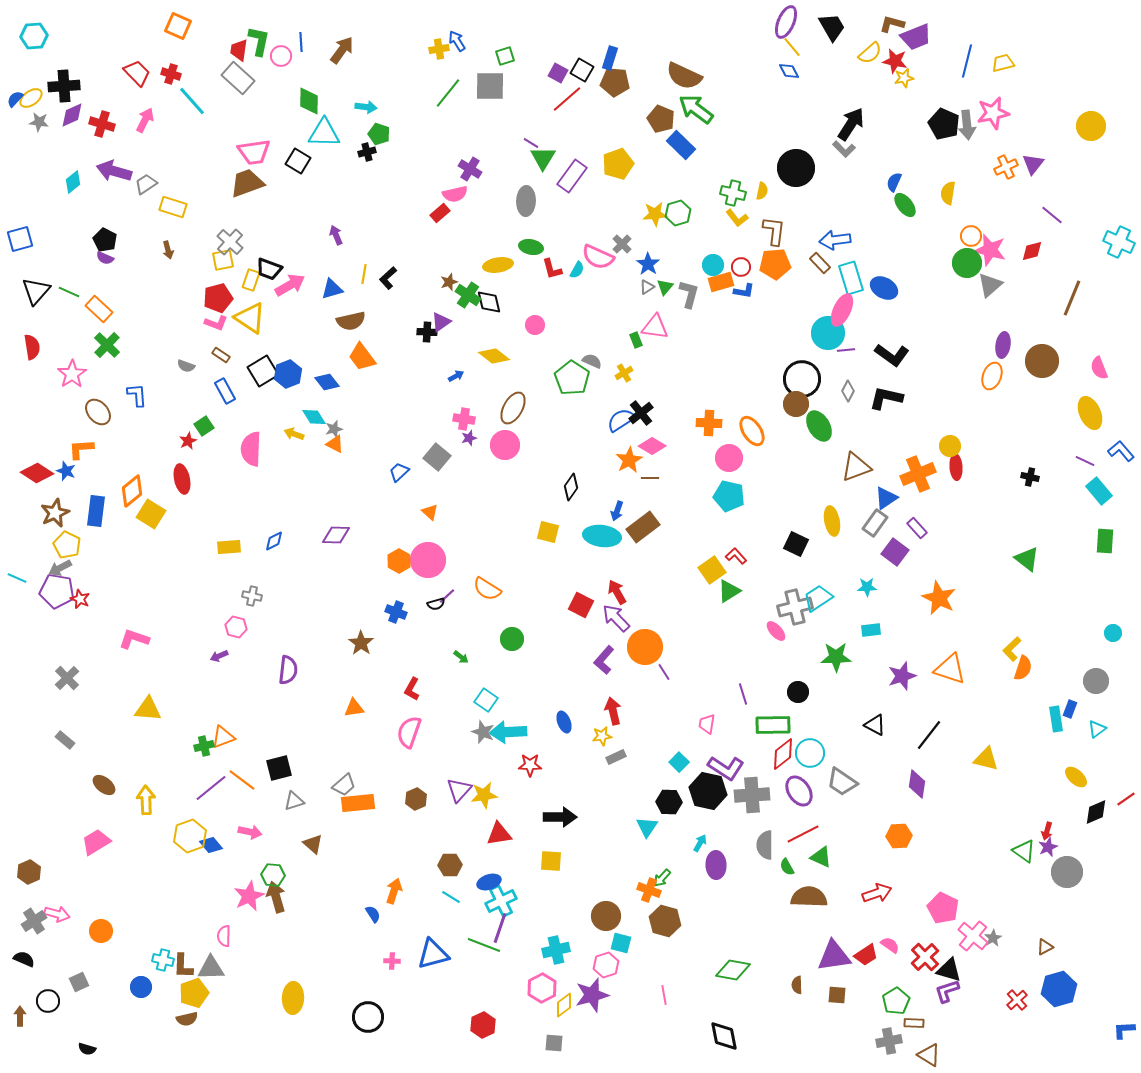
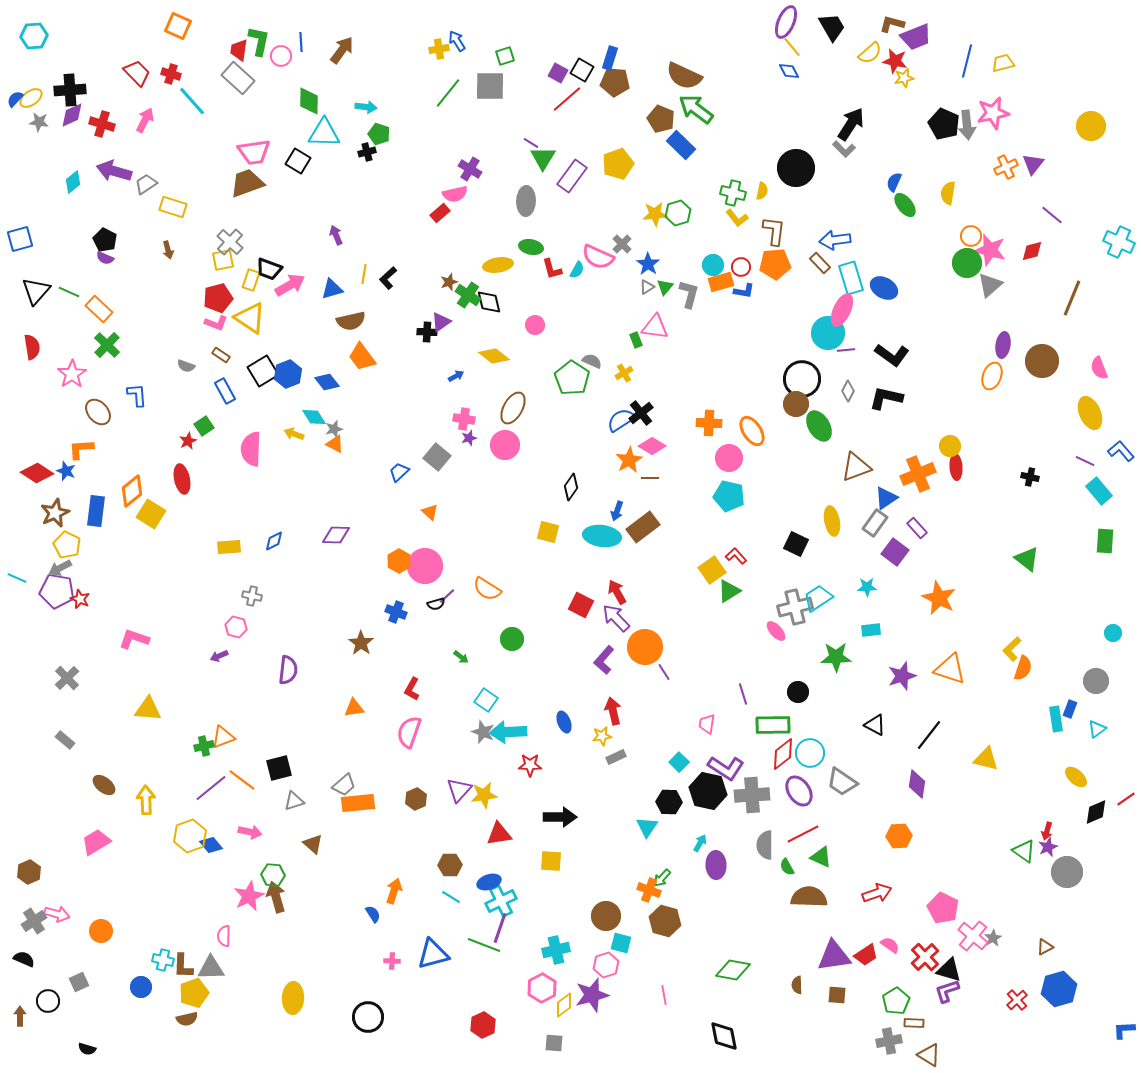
black cross at (64, 86): moved 6 px right, 4 px down
pink circle at (428, 560): moved 3 px left, 6 px down
